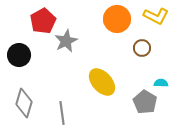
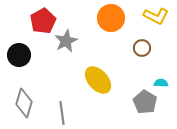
orange circle: moved 6 px left, 1 px up
yellow ellipse: moved 4 px left, 2 px up
